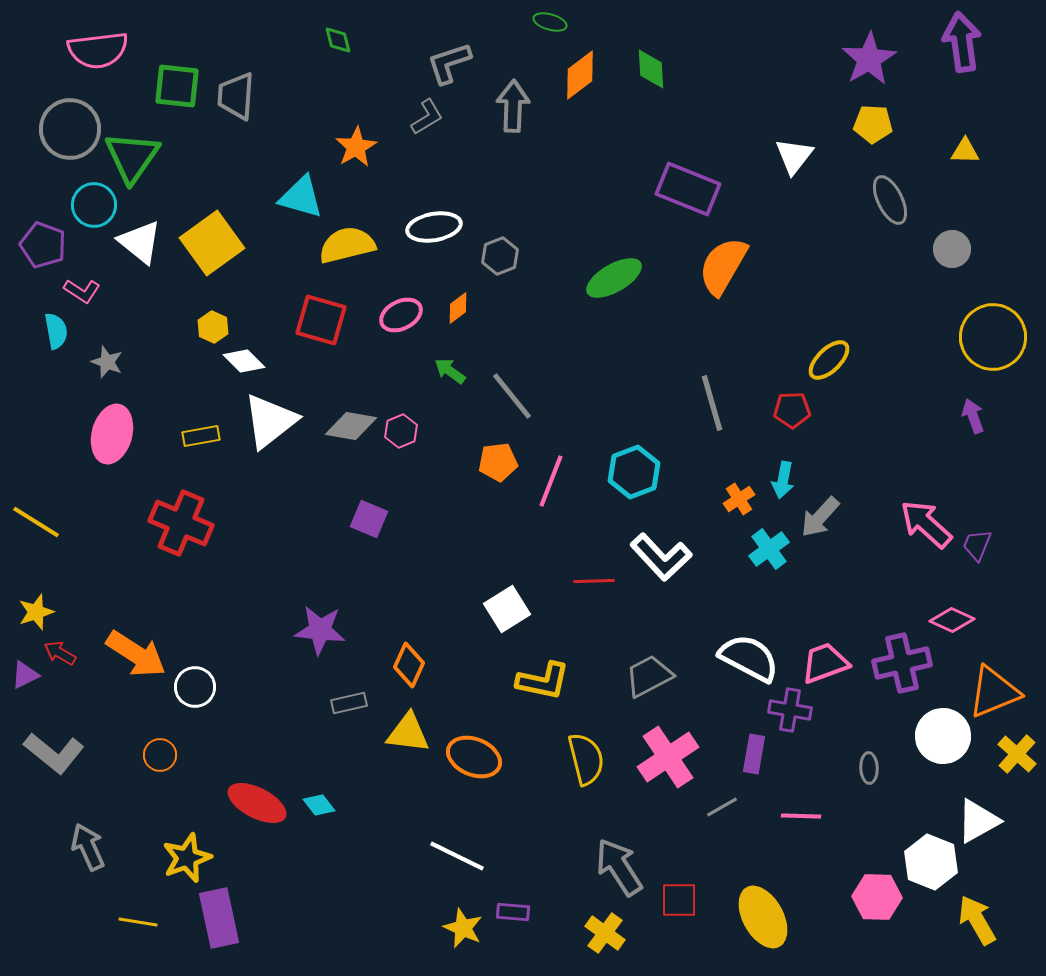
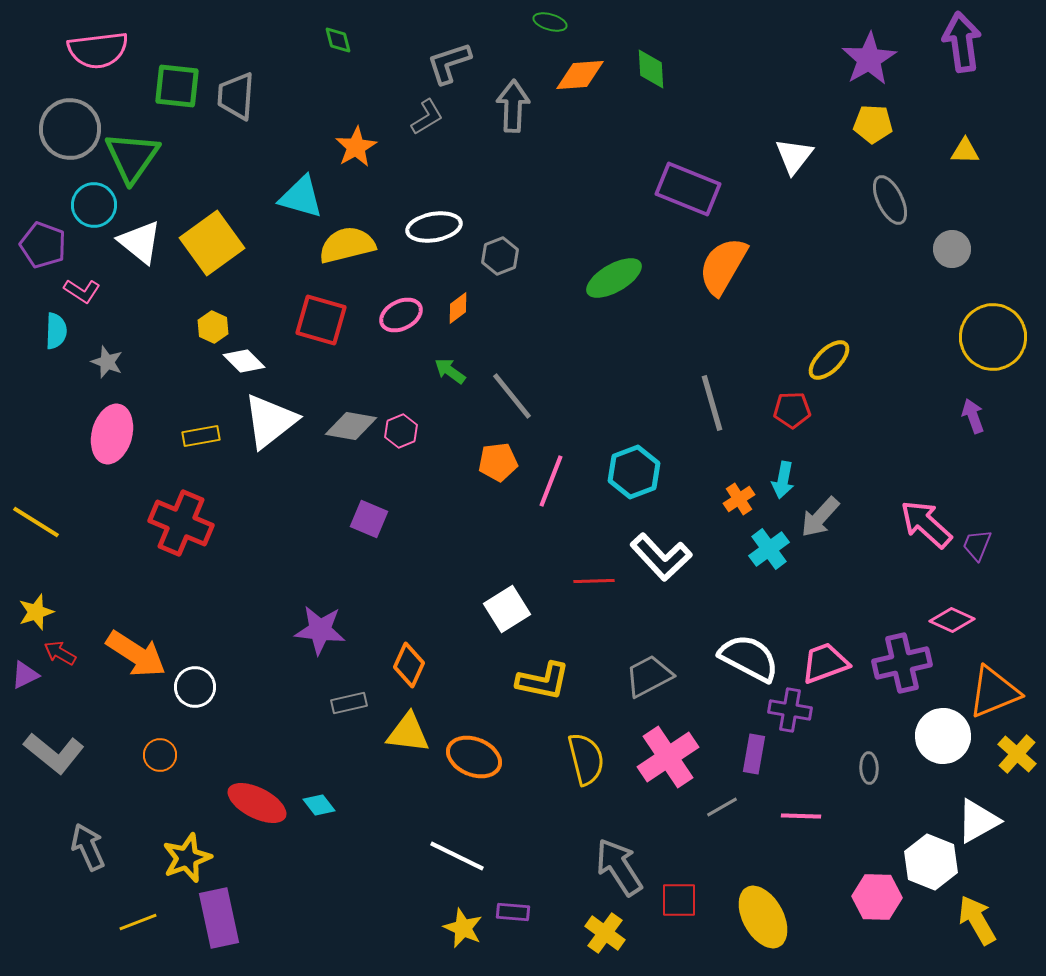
orange diamond at (580, 75): rotated 33 degrees clockwise
cyan semicircle at (56, 331): rotated 12 degrees clockwise
yellow line at (138, 922): rotated 30 degrees counterclockwise
